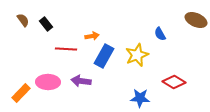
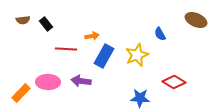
brown semicircle: rotated 120 degrees clockwise
